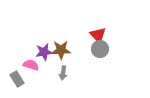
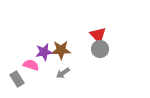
gray arrow: rotated 48 degrees clockwise
